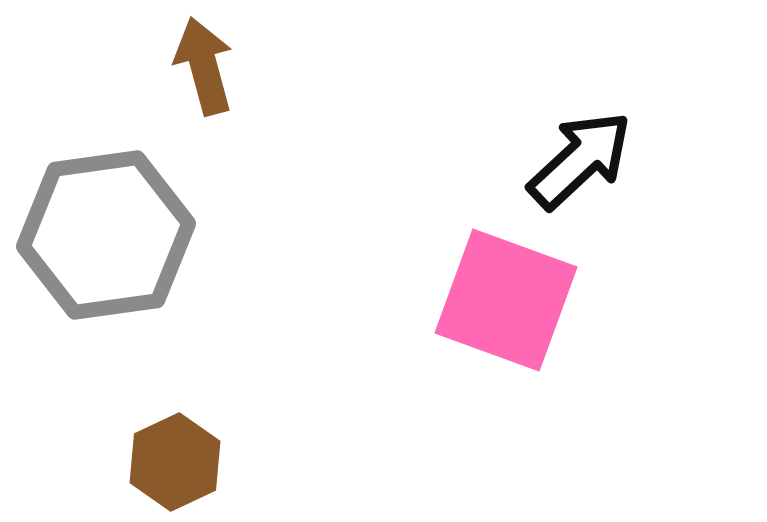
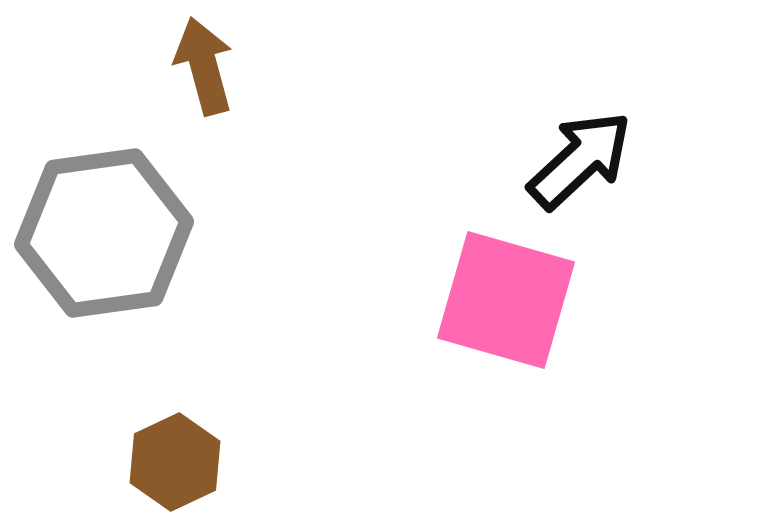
gray hexagon: moved 2 px left, 2 px up
pink square: rotated 4 degrees counterclockwise
